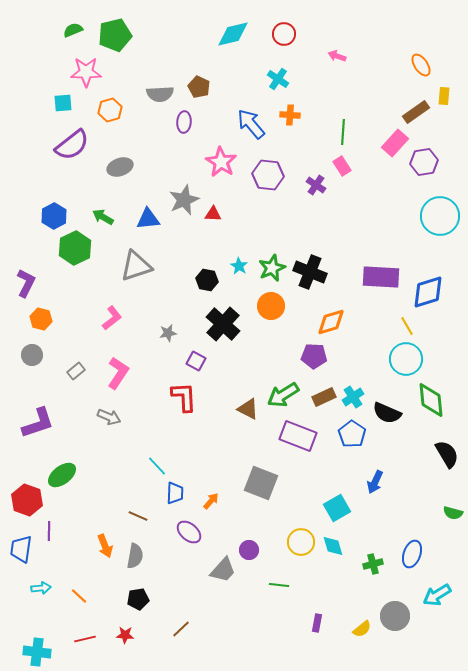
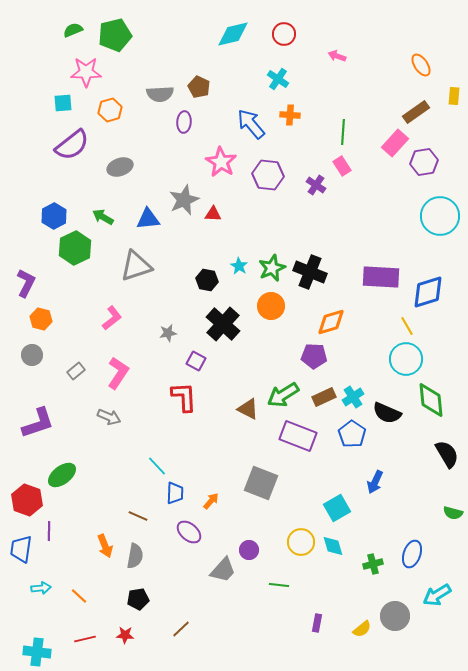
yellow rectangle at (444, 96): moved 10 px right
